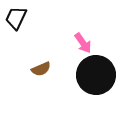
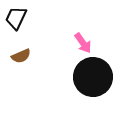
brown semicircle: moved 20 px left, 13 px up
black circle: moved 3 px left, 2 px down
